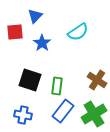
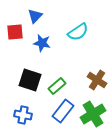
blue star: rotated 24 degrees counterclockwise
green rectangle: rotated 42 degrees clockwise
green cross: moved 1 px left
